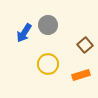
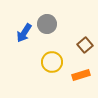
gray circle: moved 1 px left, 1 px up
yellow circle: moved 4 px right, 2 px up
